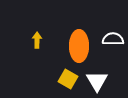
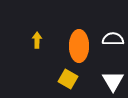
white triangle: moved 16 px right
